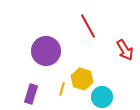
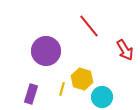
red line: moved 1 px right; rotated 10 degrees counterclockwise
